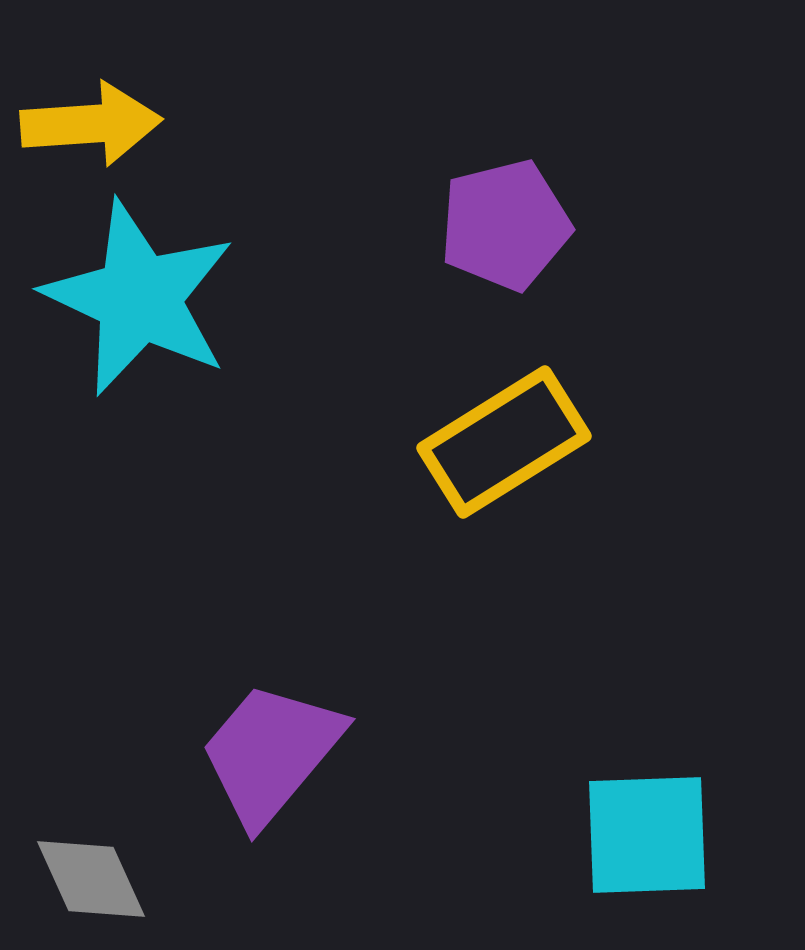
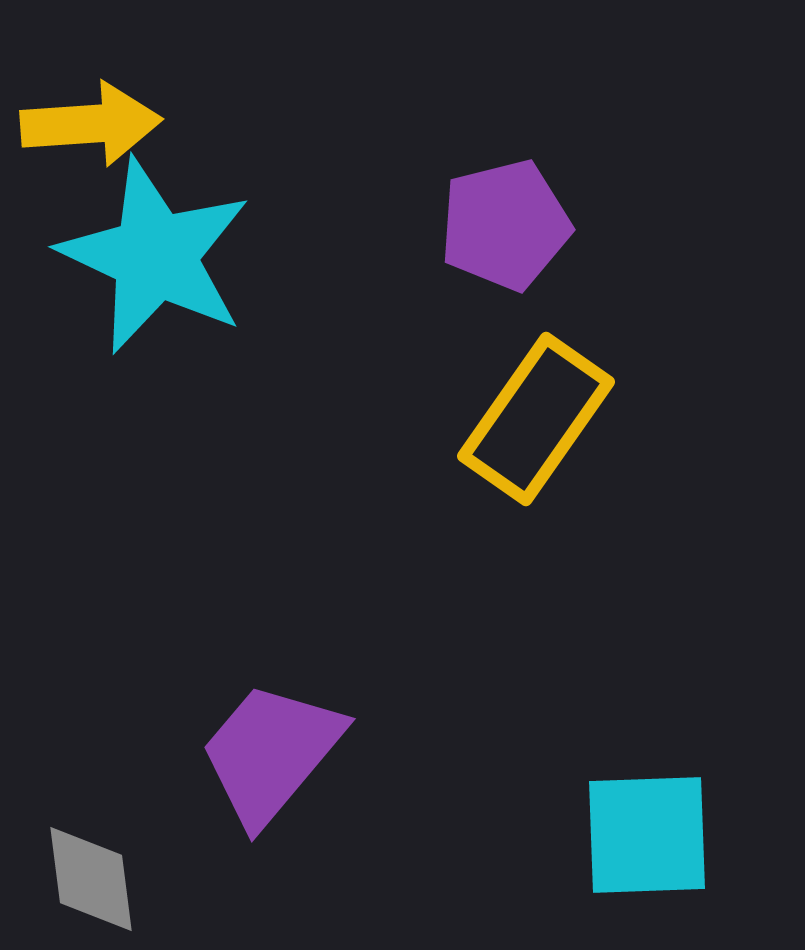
cyan star: moved 16 px right, 42 px up
yellow rectangle: moved 32 px right, 23 px up; rotated 23 degrees counterclockwise
gray diamond: rotated 17 degrees clockwise
